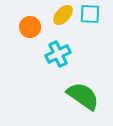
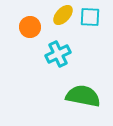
cyan square: moved 3 px down
green semicircle: rotated 24 degrees counterclockwise
